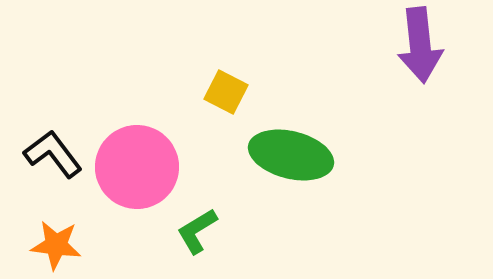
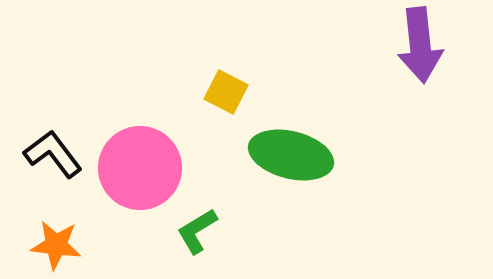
pink circle: moved 3 px right, 1 px down
